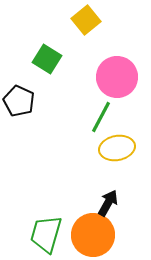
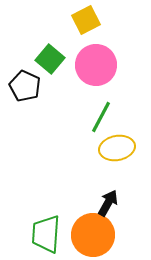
yellow square: rotated 12 degrees clockwise
green square: moved 3 px right; rotated 8 degrees clockwise
pink circle: moved 21 px left, 12 px up
black pentagon: moved 6 px right, 15 px up
green trapezoid: rotated 12 degrees counterclockwise
